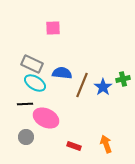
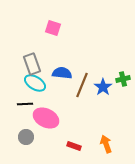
pink square: rotated 21 degrees clockwise
gray rectangle: rotated 45 degrees clockwise
